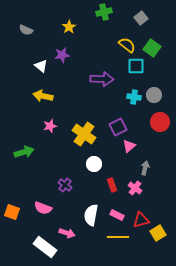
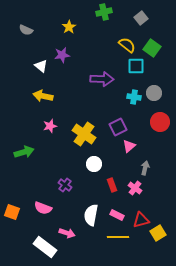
gray circle: moved 2 px up
